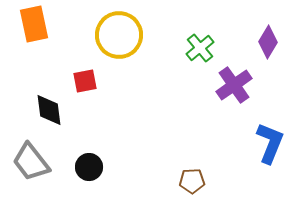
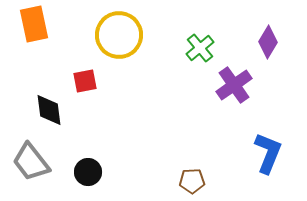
blue L-shape: moved 2 px left, 10 px down
black circle: moved 1 px left, 5 px down
